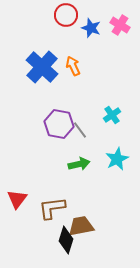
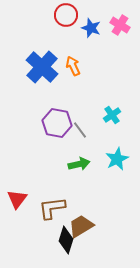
purple hexagon: moved 2 px left, 1 px up
brown trapezoid: rotated 20 degrees counterclockwise
